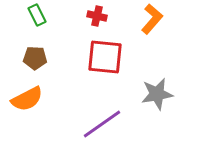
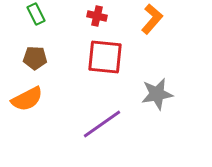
green rectangle: moved 1 px left, 1 px up
